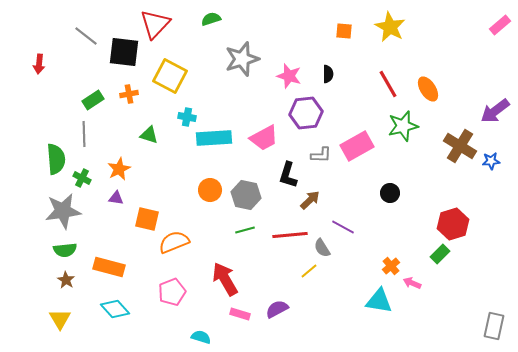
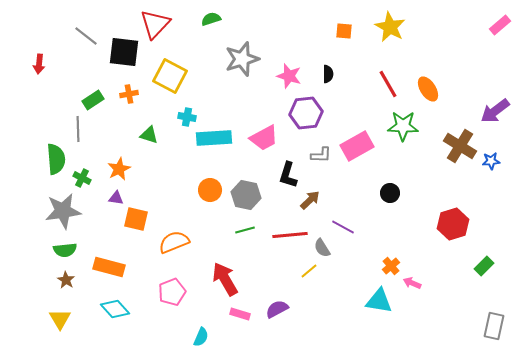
green star at (403, 126): rotated 16 degrees clockwise
gray line at (84, 134): moved 6 px left, 5 px up
orange square at (147, 219): moved 11 px left
green rectangle at (440, 254): moved 44 px right, 12 px down
cyan semicircle at (201, 337): rotated 96 degrees clockwise
